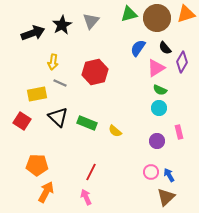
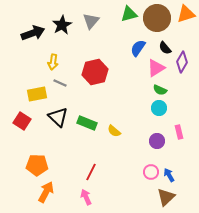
yellow semicircle: moved 1 px left
